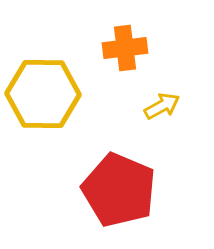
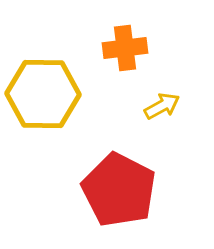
red pentagon: rotated 4 degrees clockwise
